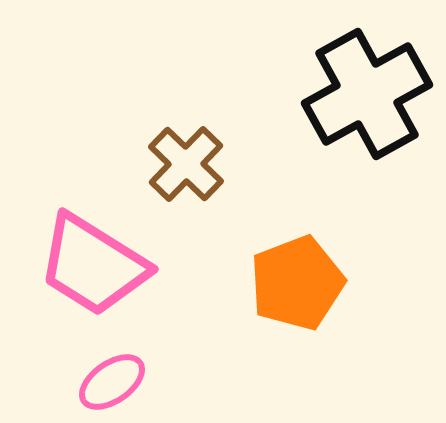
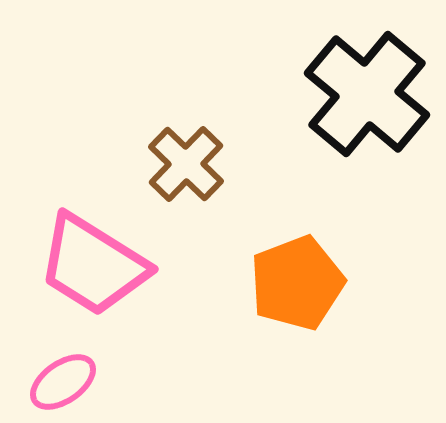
black cross: rotated 21 degrees counterclockwise
pink ellipse: moved 49 px left
